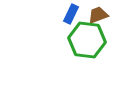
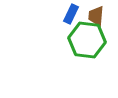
brown trapezoid: moved 2 px left, 1 px down; rotated 65 degrees counterclockwise
